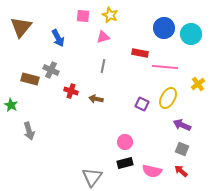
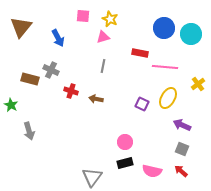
yellow star: moved 4 px down
